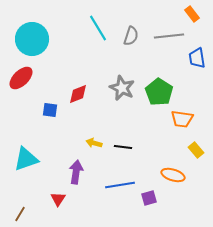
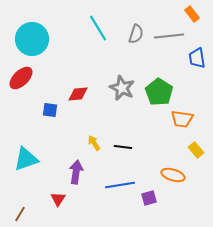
gray semicircle: moved 5 px right, 2 px up
red diamond: rotated 15 degrees clockwise
yellow arrow: rotated 42 degrees clockwise
